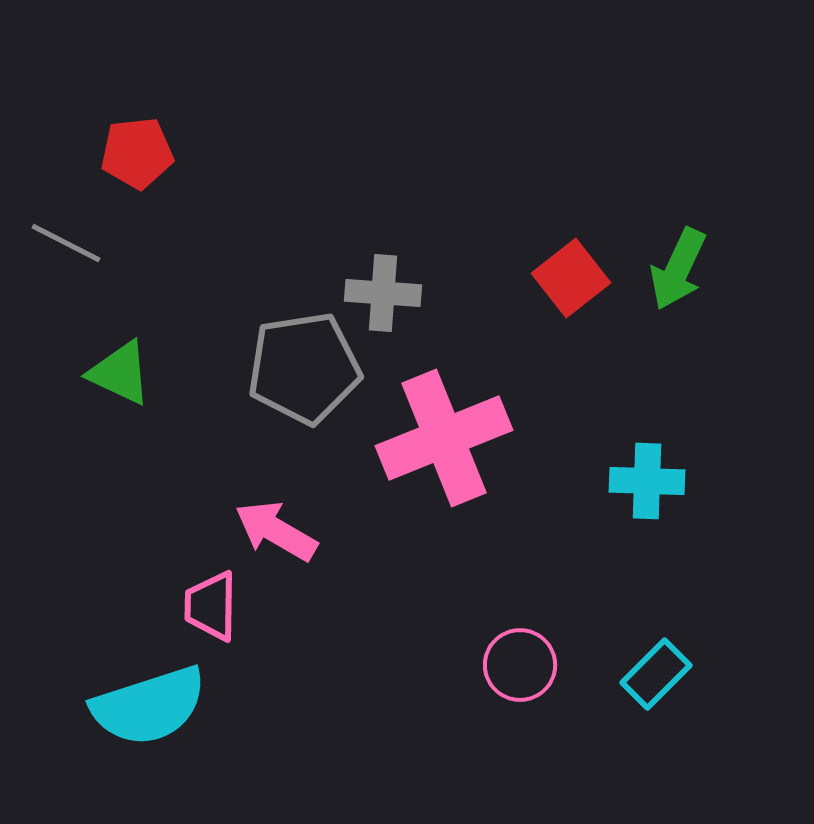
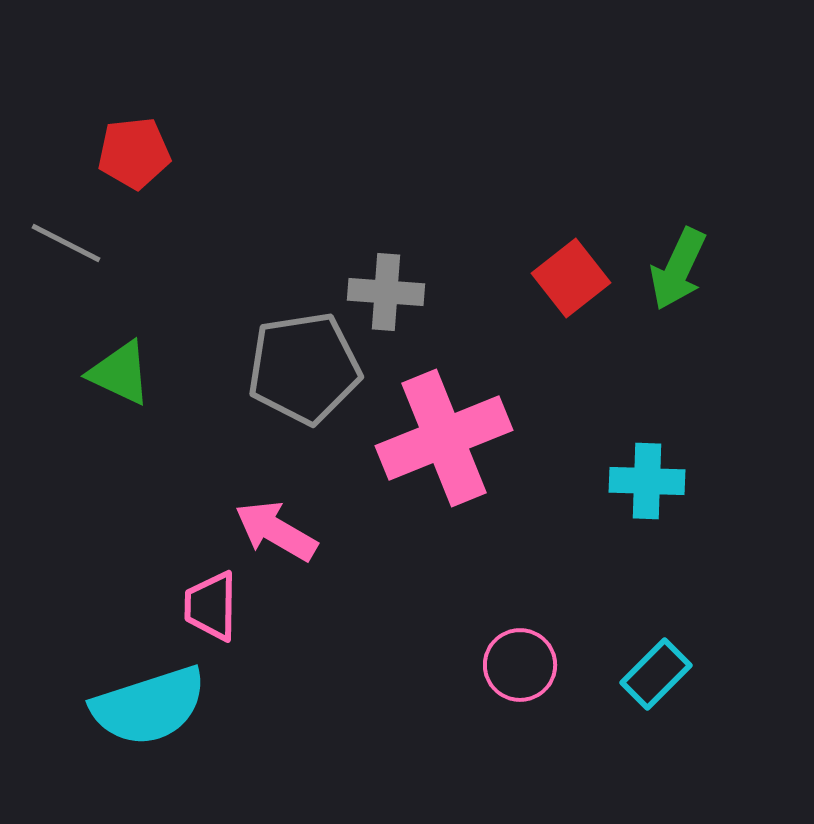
red pentagon: moved 3 px left
gray cross: moved 3 px right, 1 px up
